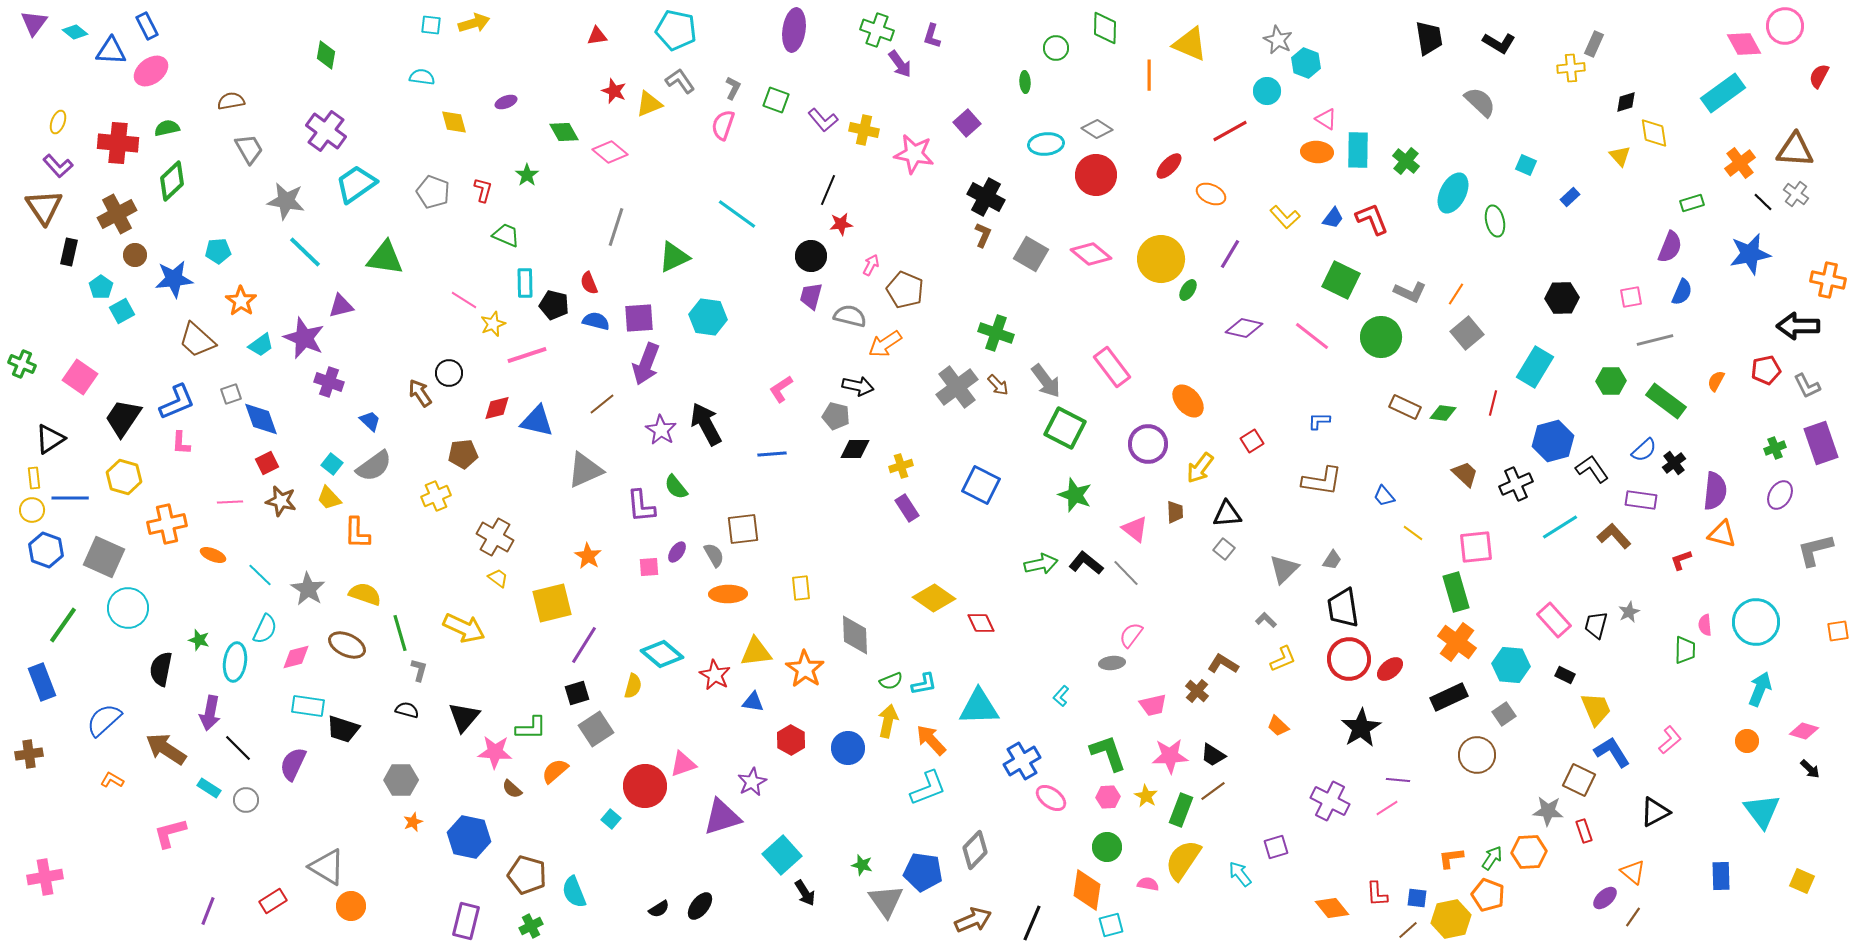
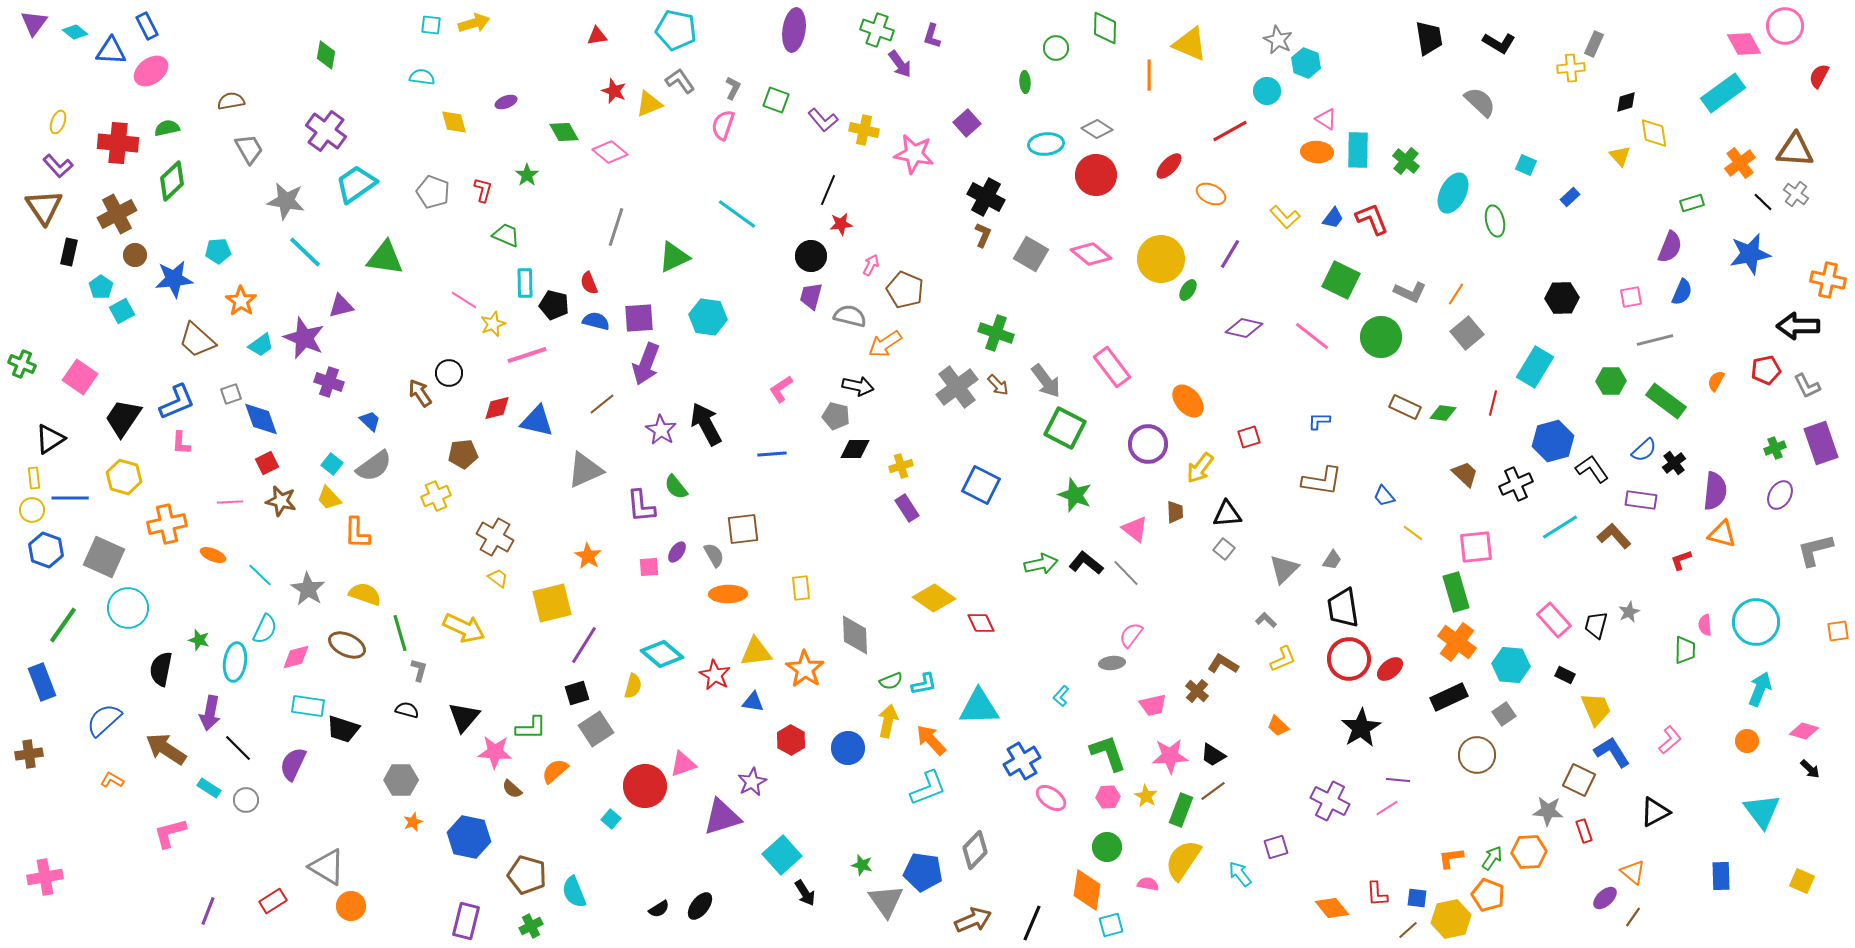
red square at (1252, 441): moved 3 px left, 4 px up; rotated 15 degrees clockwise
